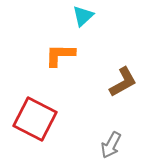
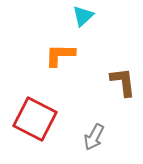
brown L-shape: rotated 68 degrees counterclockwise
gray arrow: moved 17 px left, 8 px up
